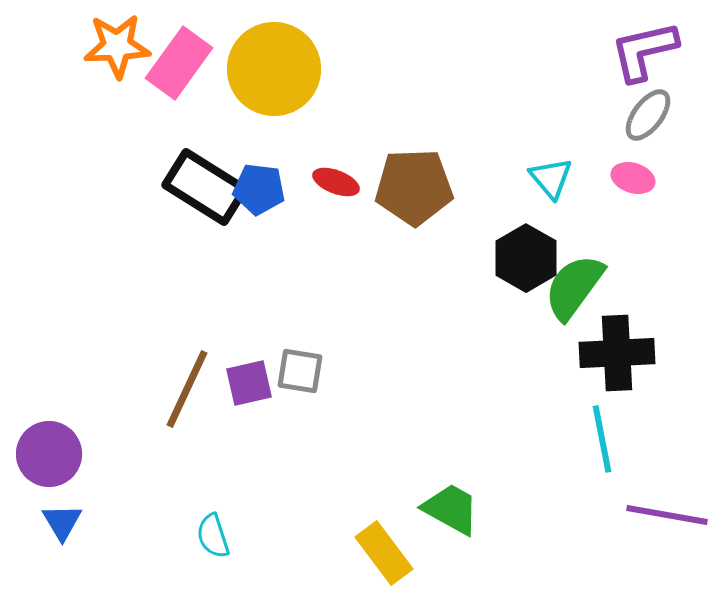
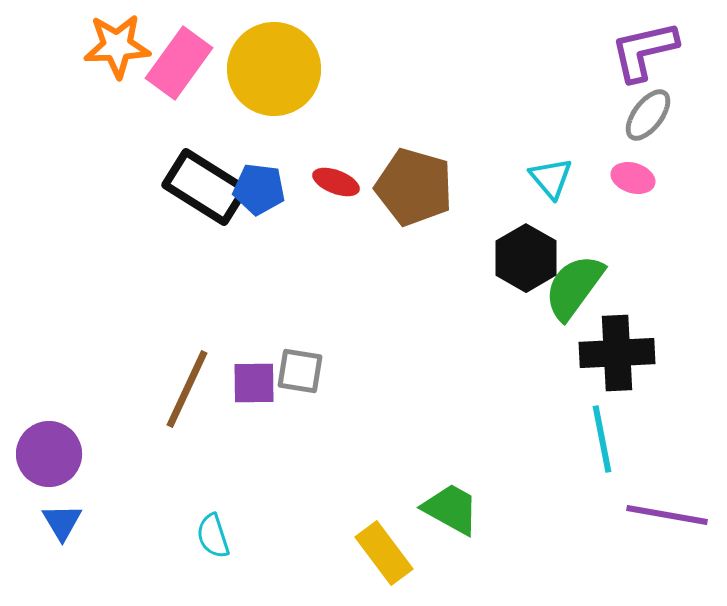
brown pentagon: rotated 18 degrees clockwise
purple square: moved 5 px right; rotated 12 degrees clockwise
